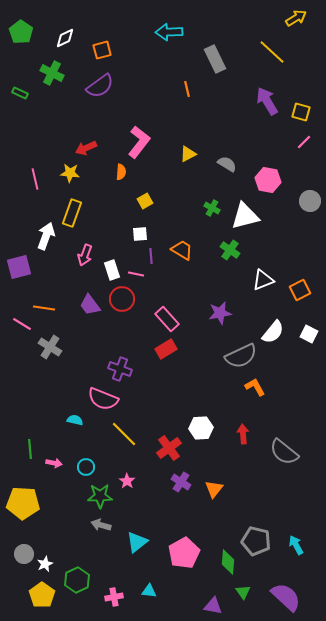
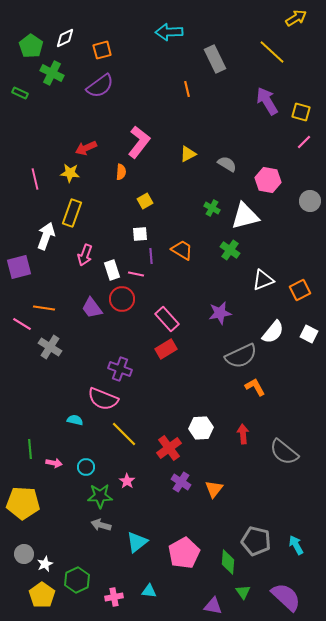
green pentagon at (21, 32): moved 10 px right, 14 px down
purple trapezoid at (90, 305): moved 2 px right, 3 px down
